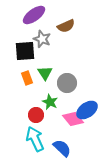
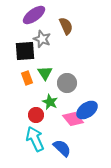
brown semicircle: rotated 90 degrees counterclockwise
